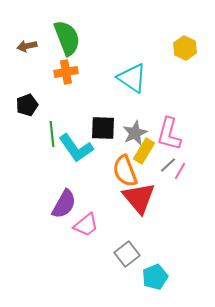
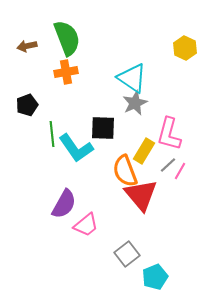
gray star: moved 30 px up
red triangle: moved 2 px right, 3 px up
